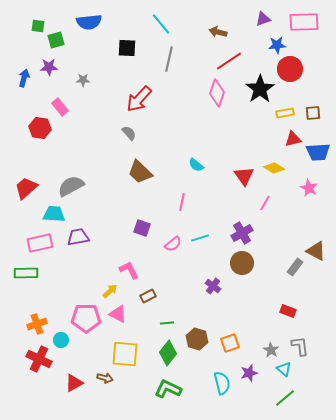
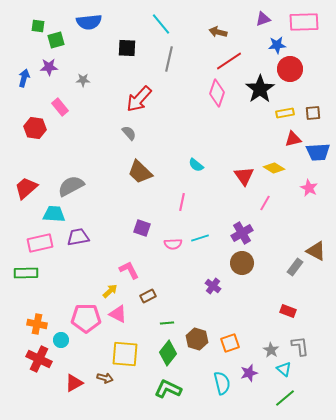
red hexagon at (40, 128): moved 5 px left
pink semicircle at (173, 244): rotated 36 degrees clockwise
orange cross at (37, 324): rotated 30 degrees clockwise
